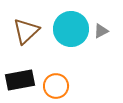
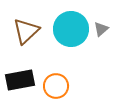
gray triangle: moved 2 px up; rotated 14 degrees counterclockwise
